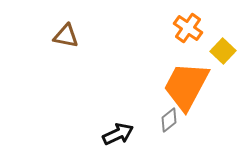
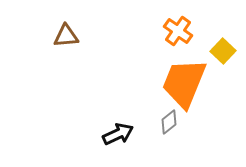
orange cross: moved 10 px left, 3 px down
brown triangle: rotated 16 degrees counterclockwise
orange trapezoid: moved 2 px left, 3 px up; rotated 6 degrees counterclockwise
gray diamond: moved 2 px down
